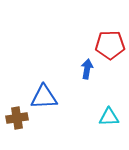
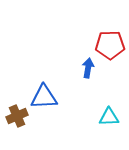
blue arrow: moved 1 px right, 1 px up
brown cross: moved 2 px up; rotated 15 degrees counterclockwise
